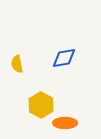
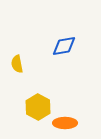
blue diamond: moved 12 px up
yellow hexagon: moved 3 px left, 2 px down
